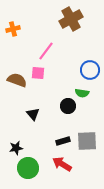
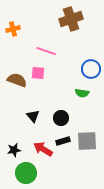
brown cross: rotated 10 degrees clockwise
pink line: rotated 72 degrees clockwise
blue circle: moved 1 px right, 1 px up
black circle: moved 7 px left, 12 px down
black triangle: moved 2 px down
black star: moved 2 px left, 2 px down
red arrow: moved 19 px left, 15 px up
green circle: moved 2 px left, 5 px down
